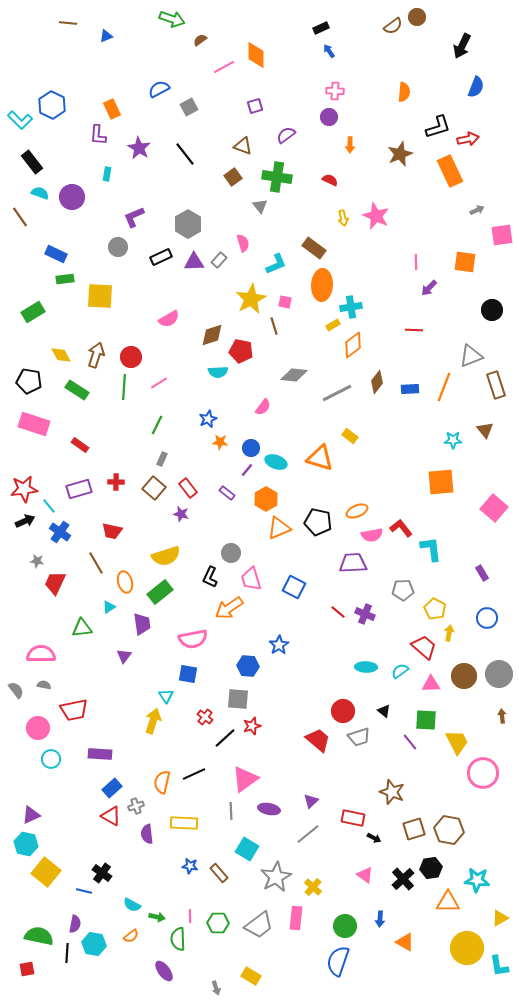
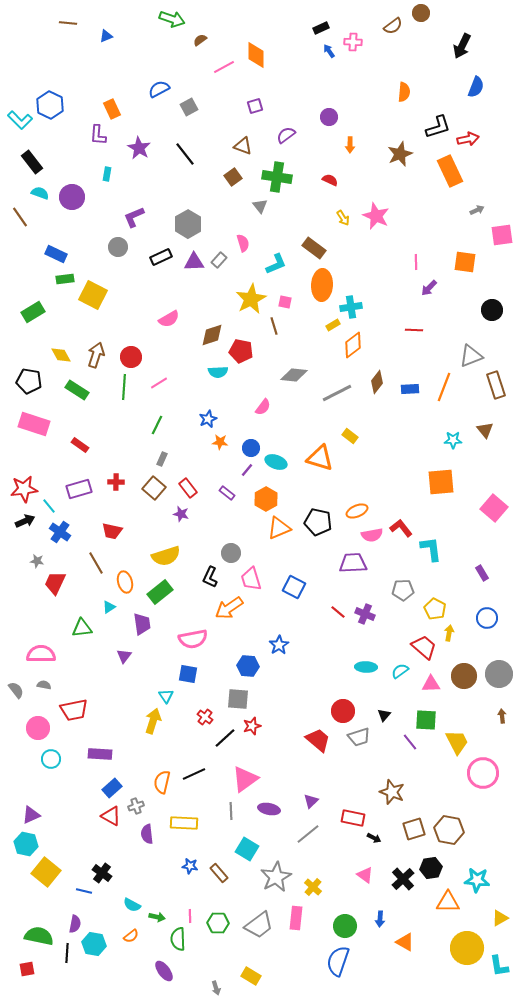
brown circle at (417, 17): moved 4 px right, 4 px up
pink cross at (335, 91): moved 18 px right, 49 px up
blue hexagon at (52, 105): moved 2 px left
yellow arrow at (343, 218): rotated 21 degrees counterclockwise
yellow square at (100, 296): moved 7 px left, 1 px up; rotated 24 degrees clockwise
black triangle at (384, 711): moved 4 px down; rotated 32 degrees clockwise
